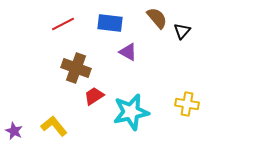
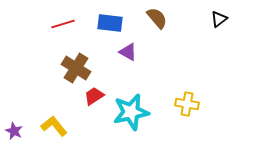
red line: rotated 10 degrees clockwise
black triangle: moved 37 px right, 12 px up; rotated 12 degrees clockwise
brown cross: rotated 12 degrees clockwise
